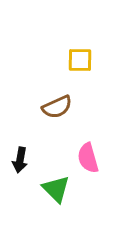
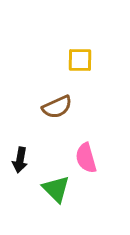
pink semicircle: moved 2 px left
